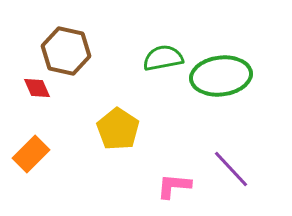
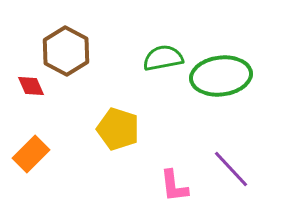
brown hexagon: rotated 15 degrees clockwise
red diamond: moved 6 px left, 2 px up
yellow pentagon: rotated 15 degrees counterclockwise
pink L-shape: rotated 102 degrees counterclockwise
